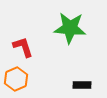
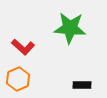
red L-shape: rotated 150 degrees clockwise
orange hexagon: moved 2 px right
